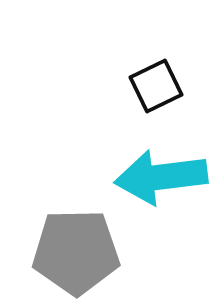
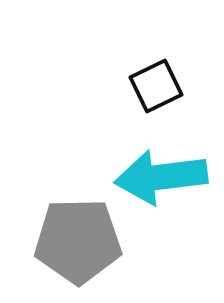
gray pentagon: moved 2 px right, 11 px up
